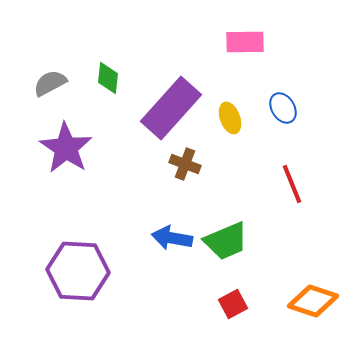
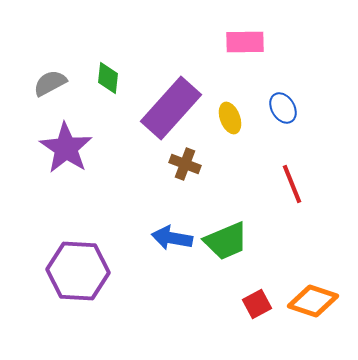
red square: moved 24 px right
